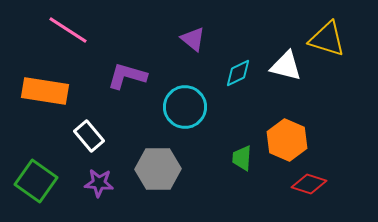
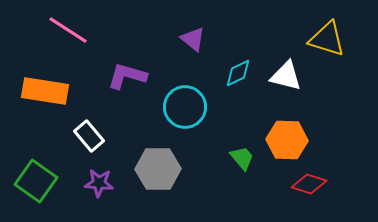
white triangle: moved 10 px down
orange hexagon: rotated 21 degrees counterclockwise
green trapezoid: rotated 136 degrees clockwise
